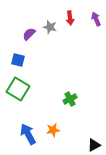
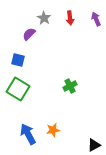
gray star: moved 6 px left, 9 px up; rotated 16 degrees clockwise
green cross: moved 13 px up
